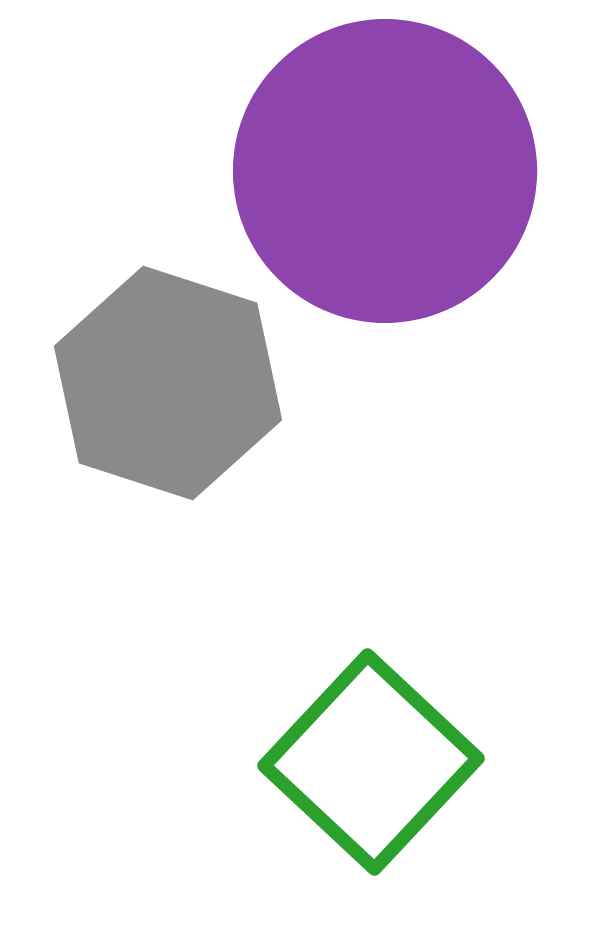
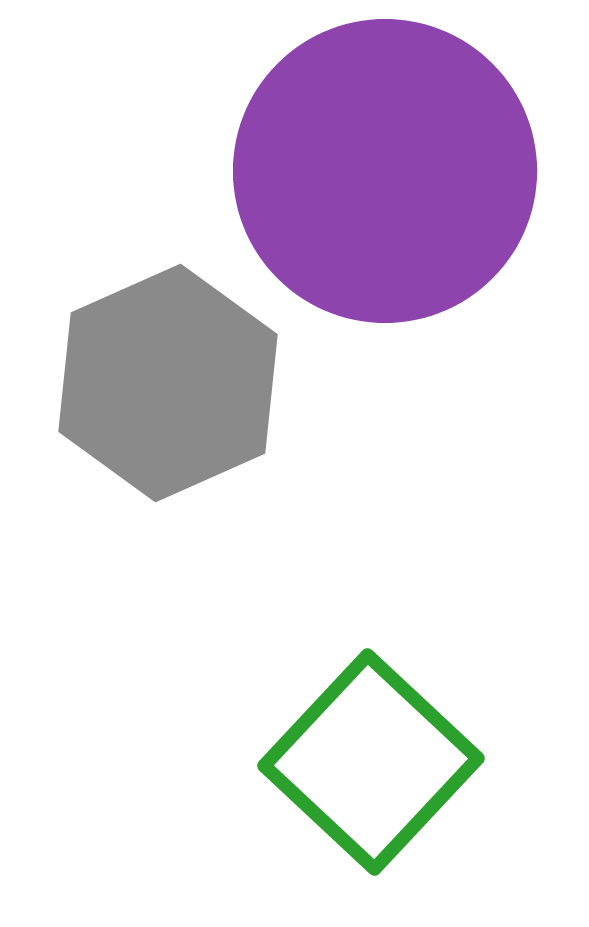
gray hexagon: rotated 18 degrees clockwise
